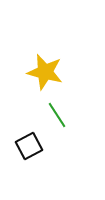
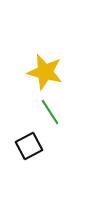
green line: moved 7 px left, 3 px up
